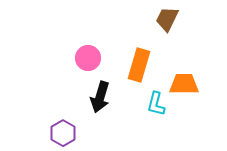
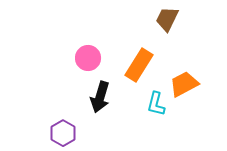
orange rectangle: rotated 16 degrees clockwise
orange trapezoid: rotated 28 degrees counterclockwise
